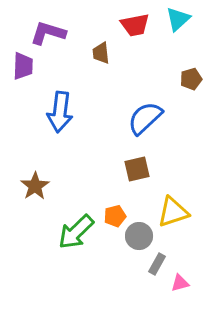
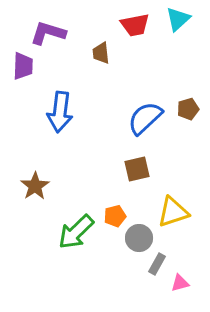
brown pentagon: moved 3 px left, 30 px down
gray circle: moved 2 px down
